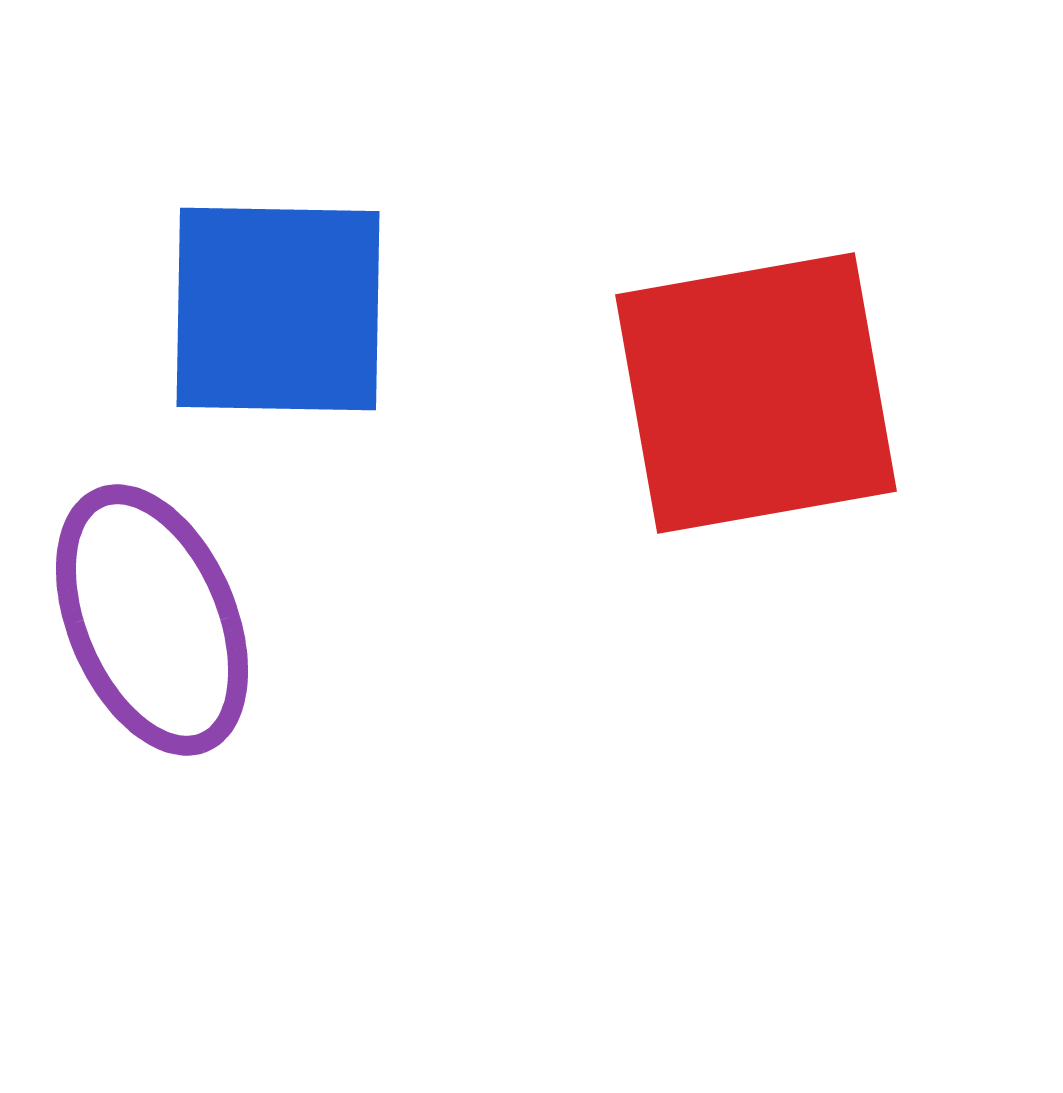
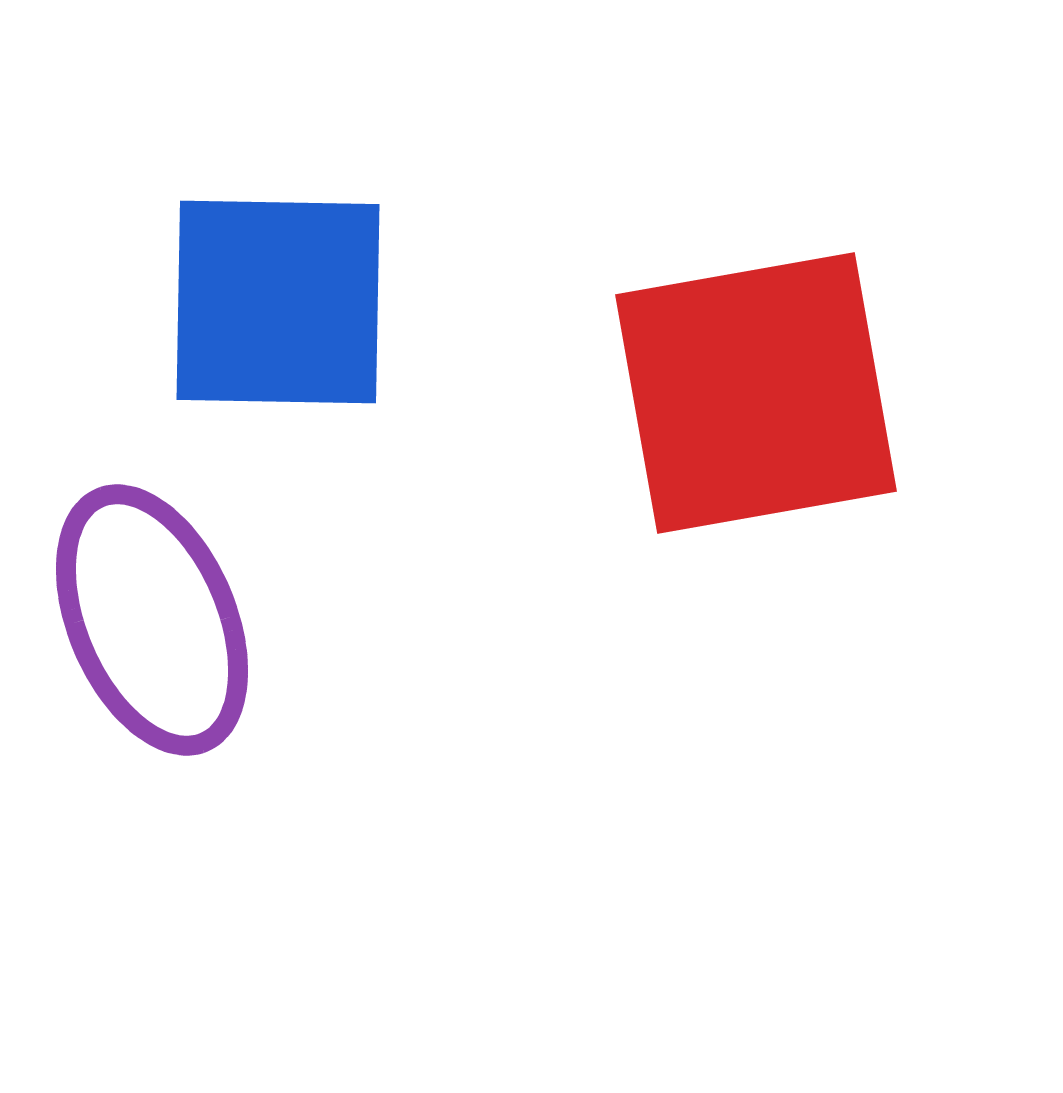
blue square: moved 7 px up
